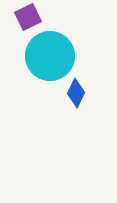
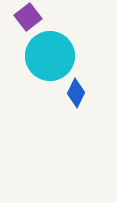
purple square: rotated 12 degrees counterclockwise
